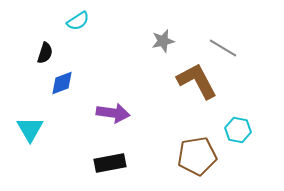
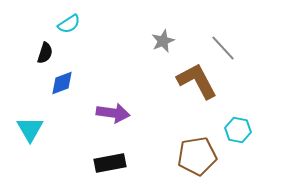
cyan semicircle: moved 9 px left, 3 px down
gray star: rotated 10 degrees counterclockwise
gray line: rotated 16 degrees clockwise
